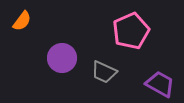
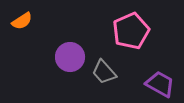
orange semicircle: rotated 20 degrees clockwise
purple circle: moved 8 px right, 1 px up
gray trapezoid: rotated 24 degrees clockwise
